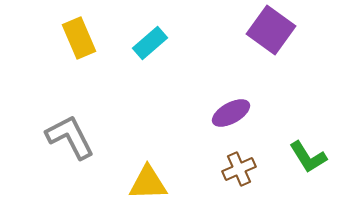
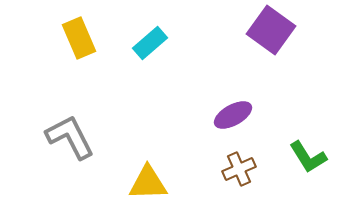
purple ellipse: moved 2 px right, 2 px down
